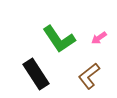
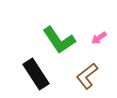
green L-shape: moved 1 px down
brown L-shape: moved 2 px left
